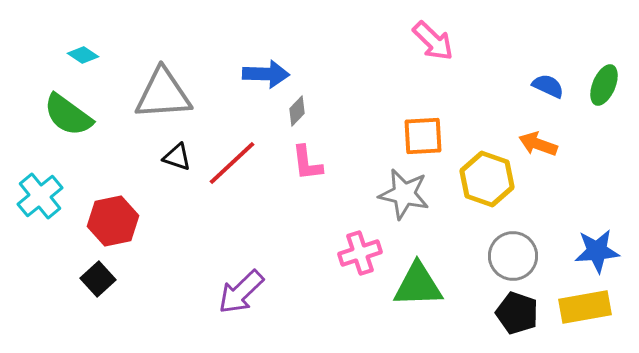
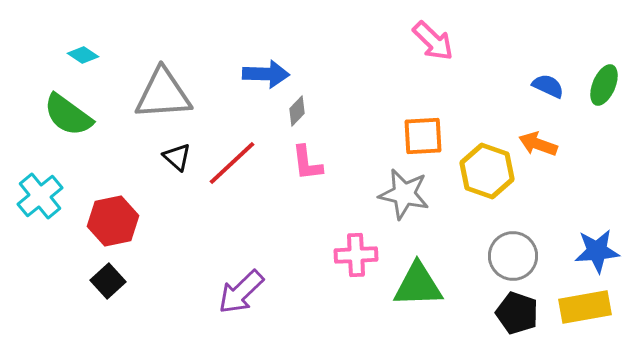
black triangle: rotated 24 degrees clockwise
yellow hexagon: moved 8 px up
pink cross: moved 4 px left, 2 px down; rotated 15 degrees clockwise
black square: moved 10 px right, 2 px down
